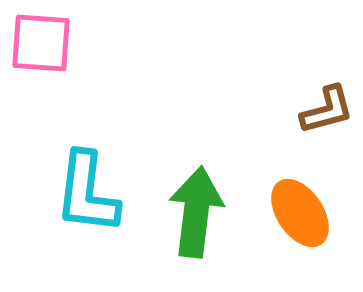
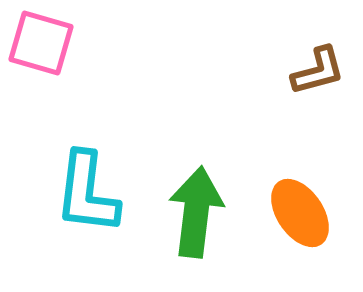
pink square: rotated 12 degrees clockwise
brown L-shape: moved 9 px left, 39 px up
